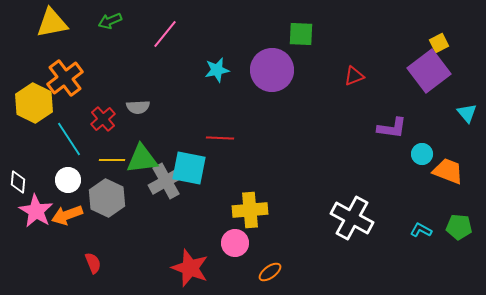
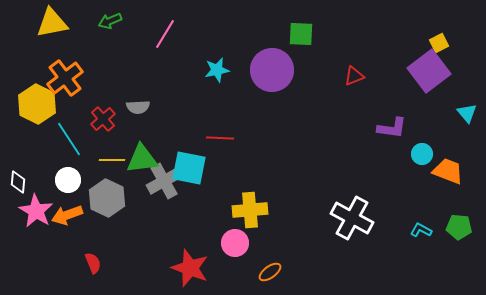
pink line: rotated 8 degrees counterclockwise
yellow hexagon: moved 3 px right, 1 px down
gray cross: moved 2 px left
